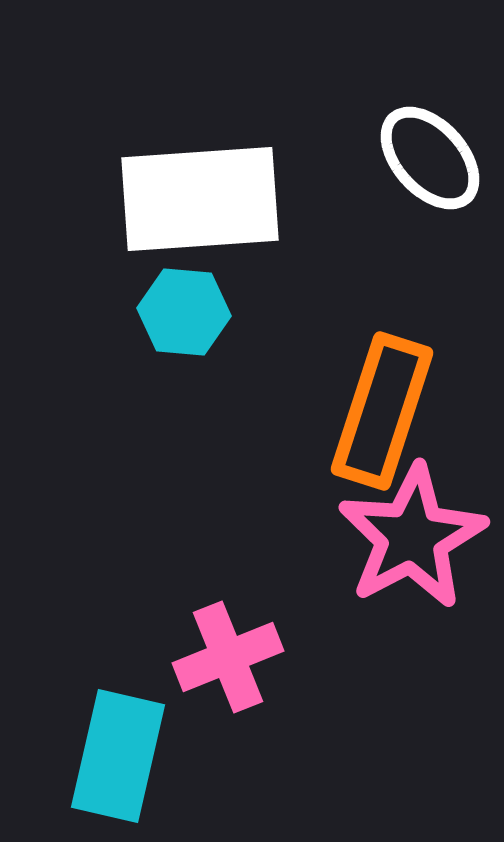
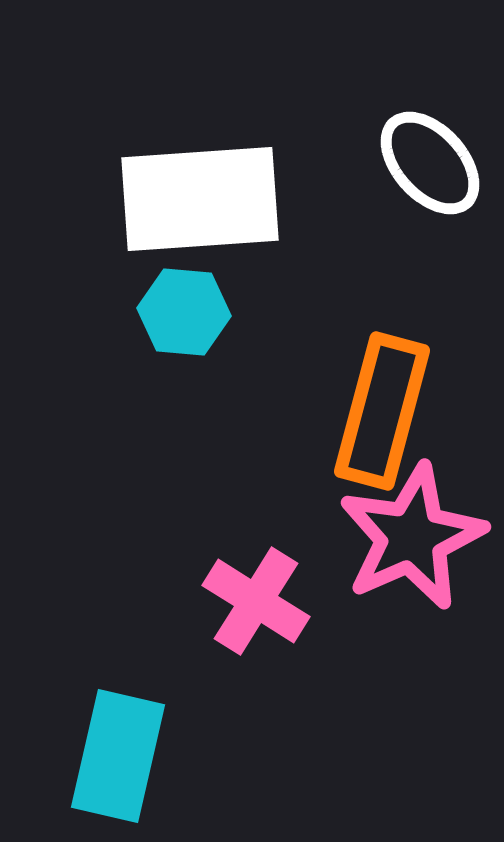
white ellipse: moved 5 px down
orange rectangle: rotated 3 degrees counterclockwise
pink star: rotated 4 degrees clockwise
pink cross: moved 28 px right, 56 px up; rotated 36 degrees counterclockwise
